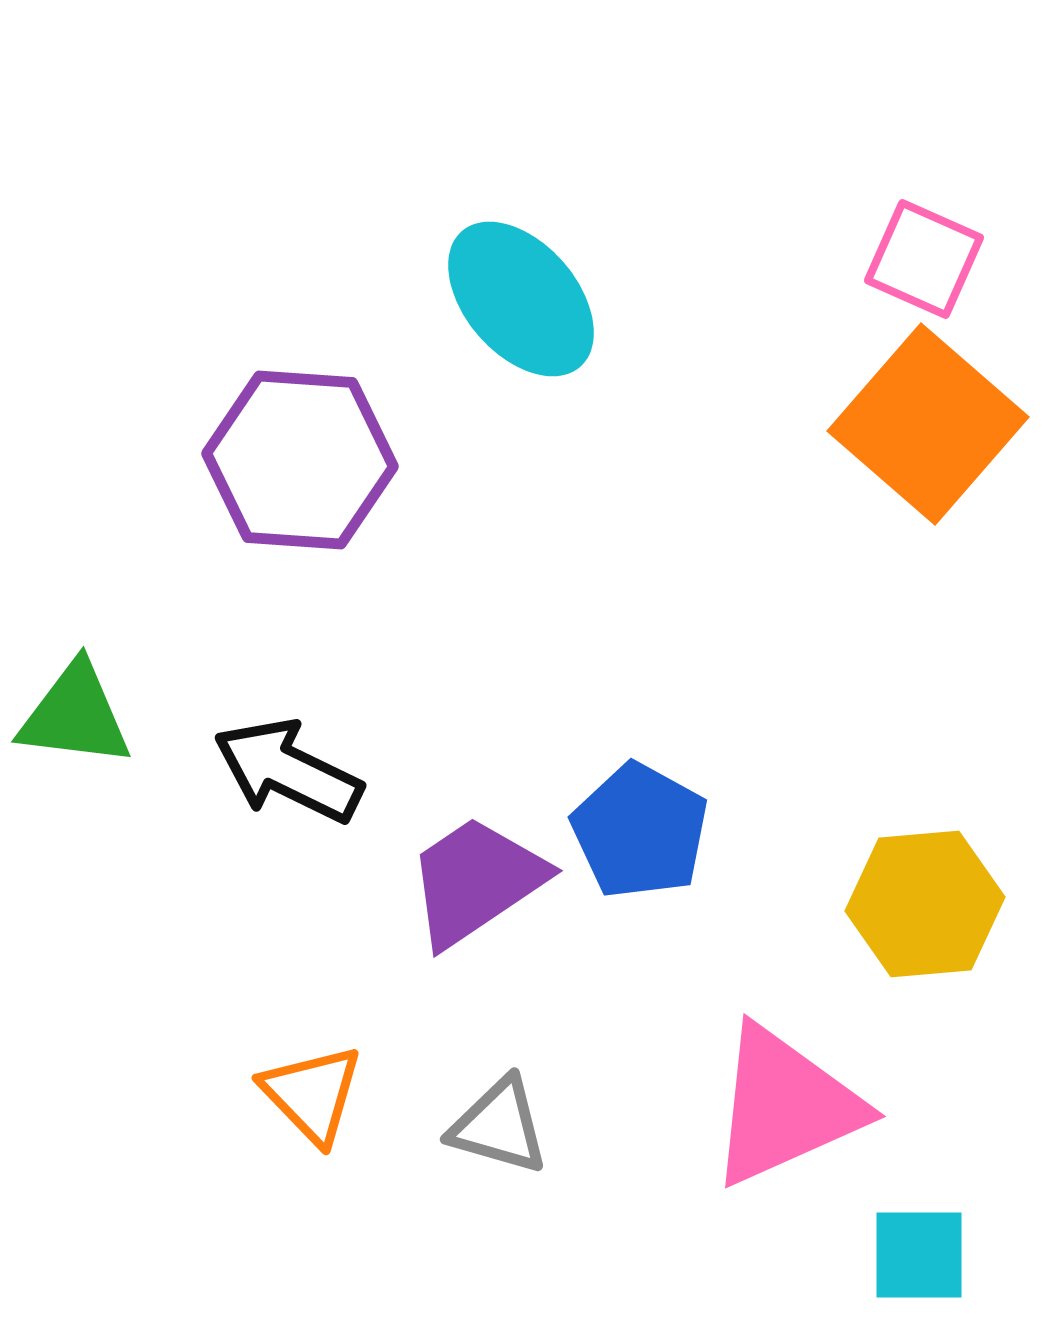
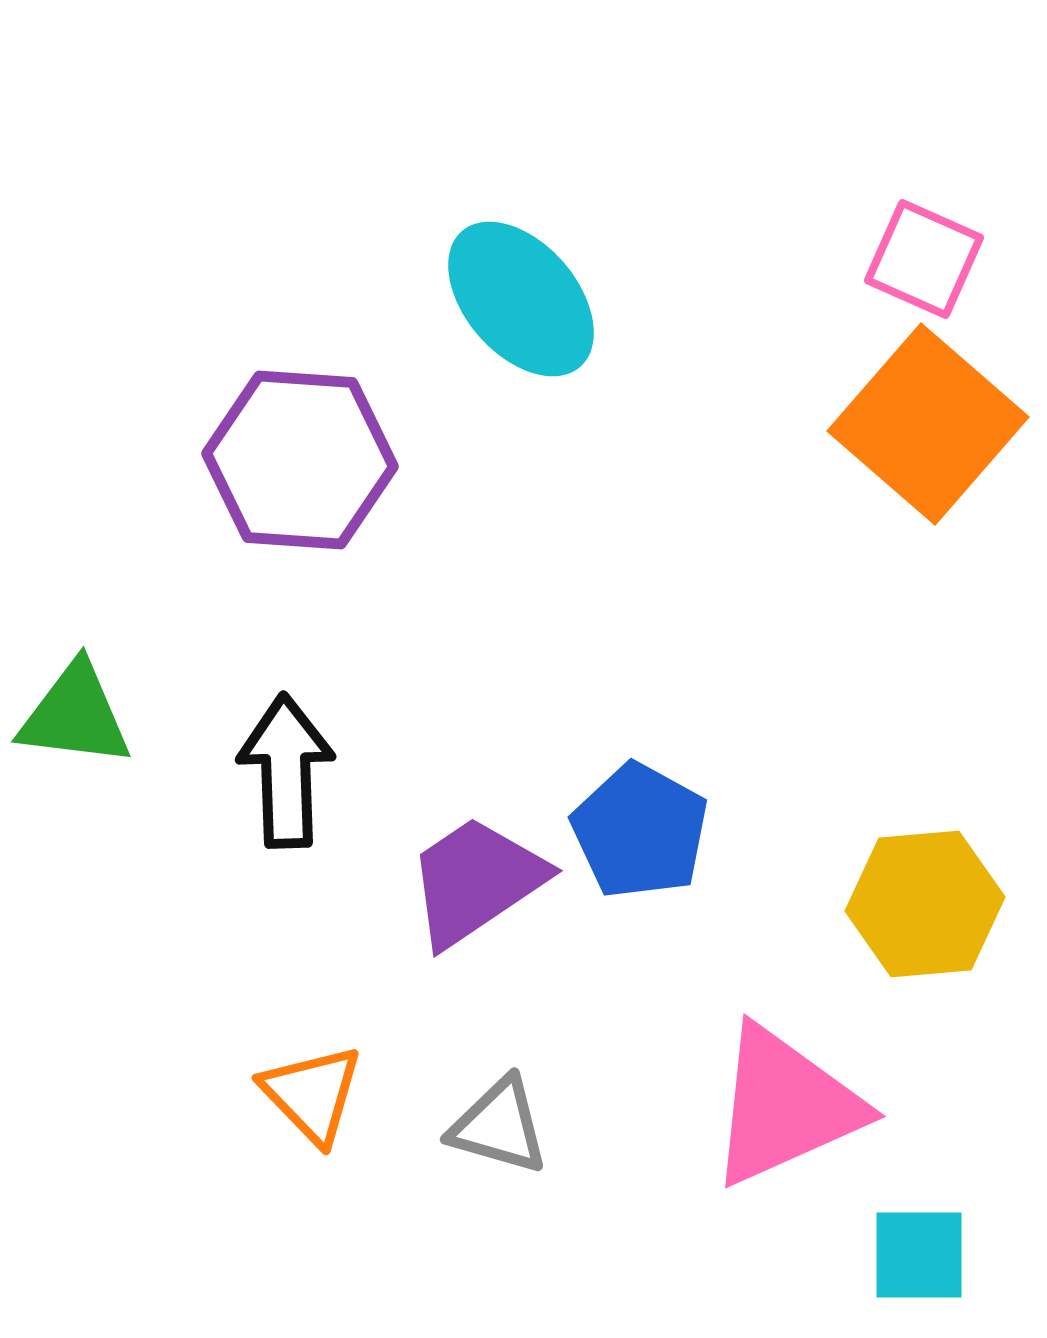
black arrow: moved 2 px left; rotated 62 degrees clockwise
